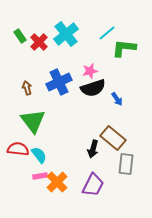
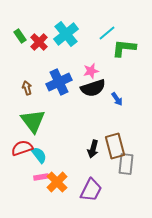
pink star: moved 1 px right
brown rectangle: moved 2 px right, 8 px down; rotated 35 degrees clockwise
red semicircle: moved 4 px right, 1 px up; rotated 25 degrees counterclockwise
pink rectangle: moved 1 px right, 1 px down
purple trapezoid: moved 2 px left, 5 px down
